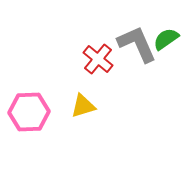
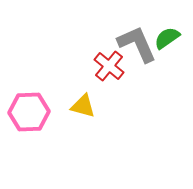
green semicircle: moved 1 px right, 1 px up
red cross: moved 11 px right, 7 px down
yellow triangle: rotated 32 degrees clockwise
